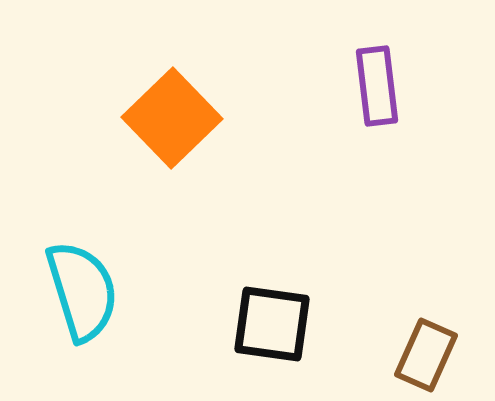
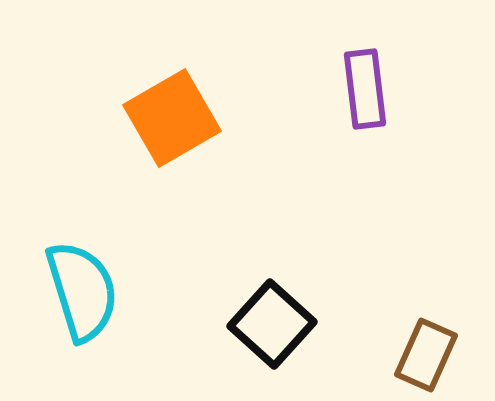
purple rectangle: moved 12 px left, 3 px down
orange square: rotated 14 degrees clockwise
black square: rotated 34 degrees clockwise
